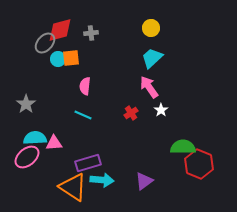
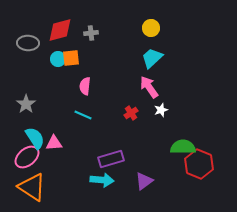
gray ellipse: moved 17 px left; rotated 50 degrees clockwise
white star: rotated 16 degrees clockwise
cyan semicircle: rotated 60 degrees clockwise
purple rectangle: moved 23 px right, 4 px up
orange triangle: moved 41 px left
